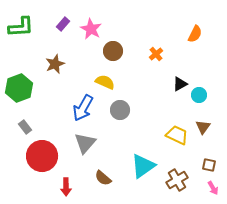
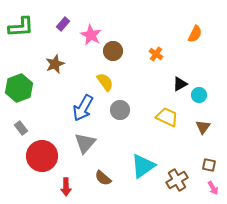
pink star: moved 6 px down
orange cross: rotated 16 degrees counterclockwise
yellow semicircle: rotated 30 degrees clockwise
gray rectangle: moved 4 px left, 1 px down
yellow trapezoid: moved 10 px left, 18 px up
